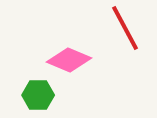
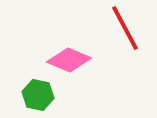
green hexagon: rotated 12 degrees clockwise
